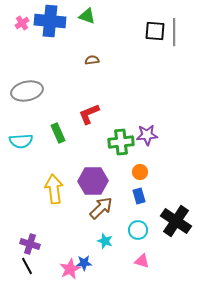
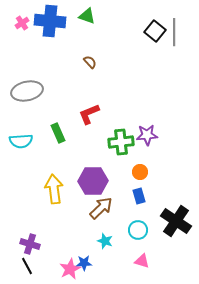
black square: rotated 35 degrees clockwise
brown semicircle: moved 2 px left, 2 px down; rotated 56 degrees clockwise
